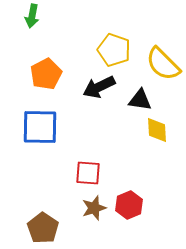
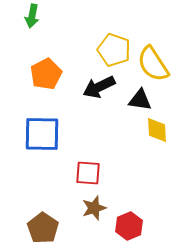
yellow semicircle: moved 10 px left; rotated 12 degrees clockwise
blue square: moved 2 px right, 7 px down
red hexagon: moved 21 px down
